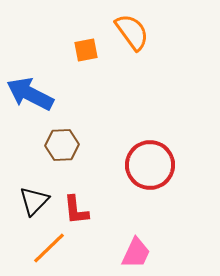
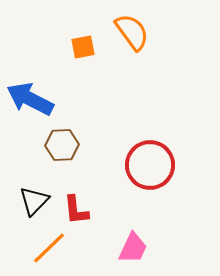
orange square: moved 3 px left, 3 px up
blue arrow: moved 5 px down
pink trapezoid: moved 3 px left, 5 px up
